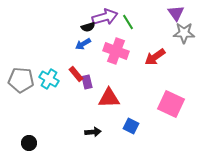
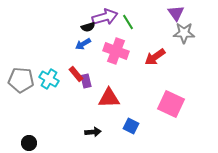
purple rectangle: moved 1 px left, 1 px up
